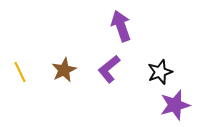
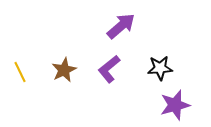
purple arrow: rotated 68 degrees clockwise
black star: moved 4 px up; rotated 15 degrees clockwise
